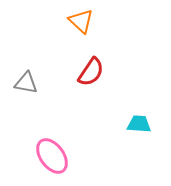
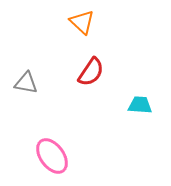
orange triangle: moved 1 px right, 1 px down
cyan trapezoid: moved 1 px right, 19 px up
